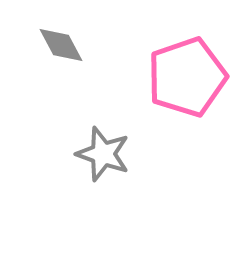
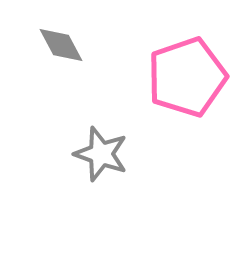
gray star: moved 2 px left
